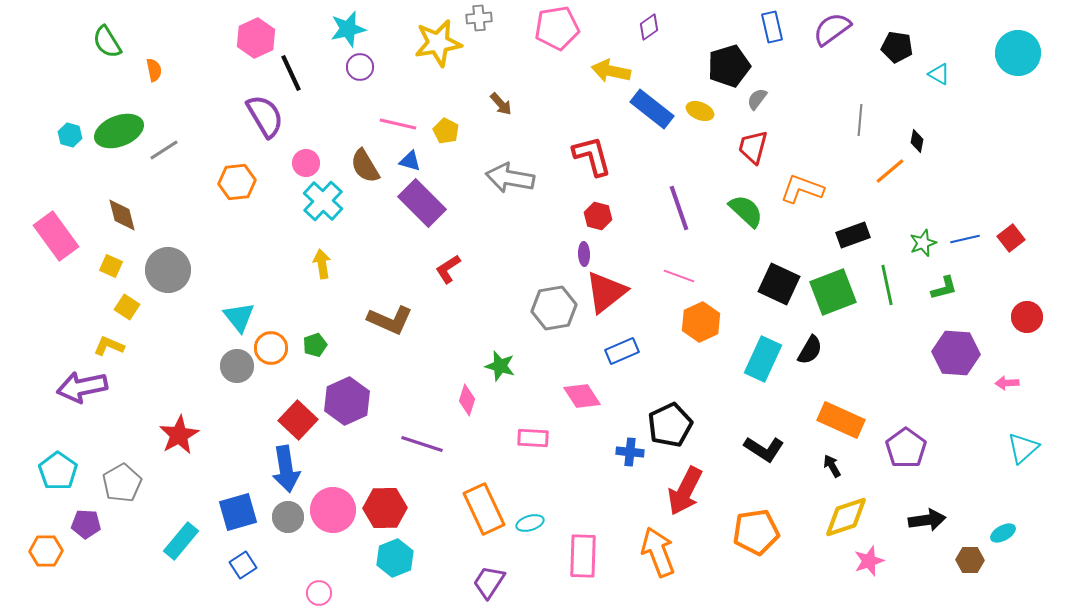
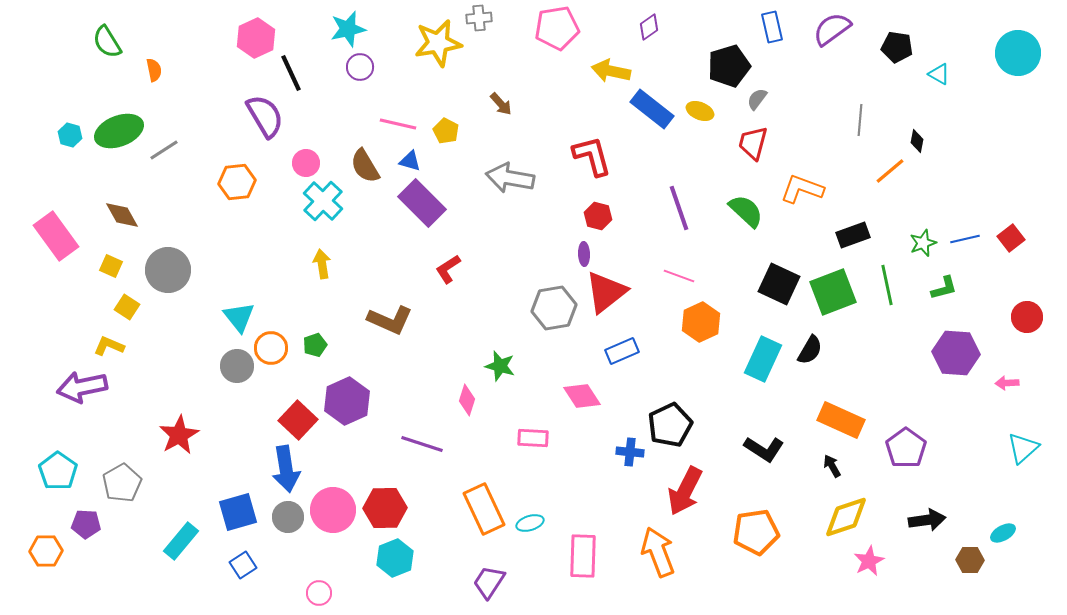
red trapezoid at (753, 147): moved 4 px up
brown diamond at (122, 215): rotated 15 degrees counterclockwise
pink star at (869, 561): rotated 8 degrees counterclockwise
